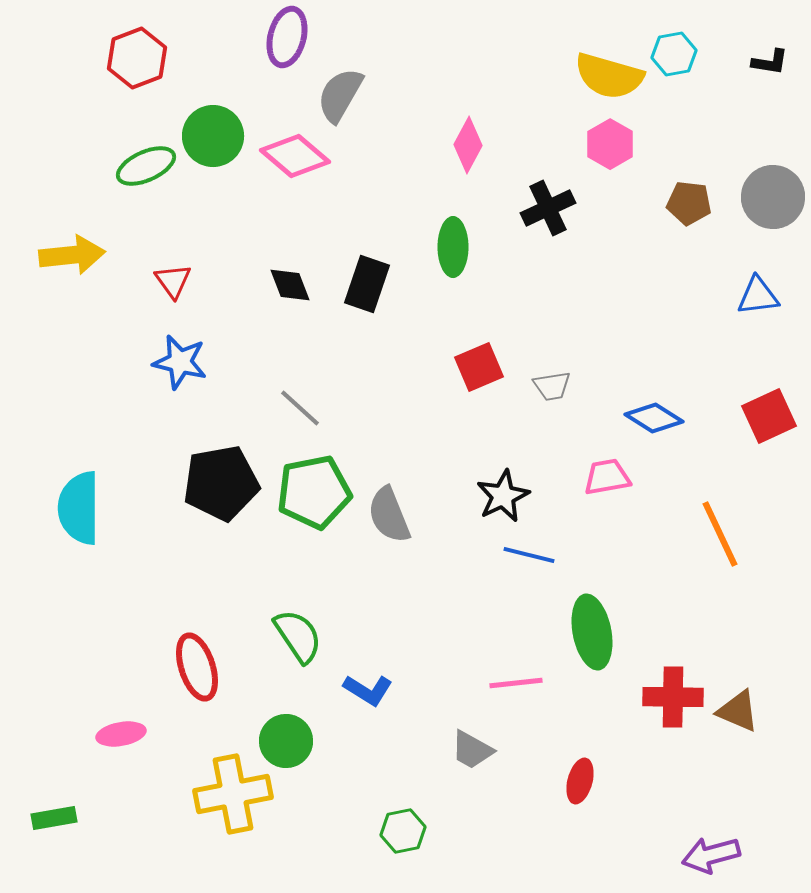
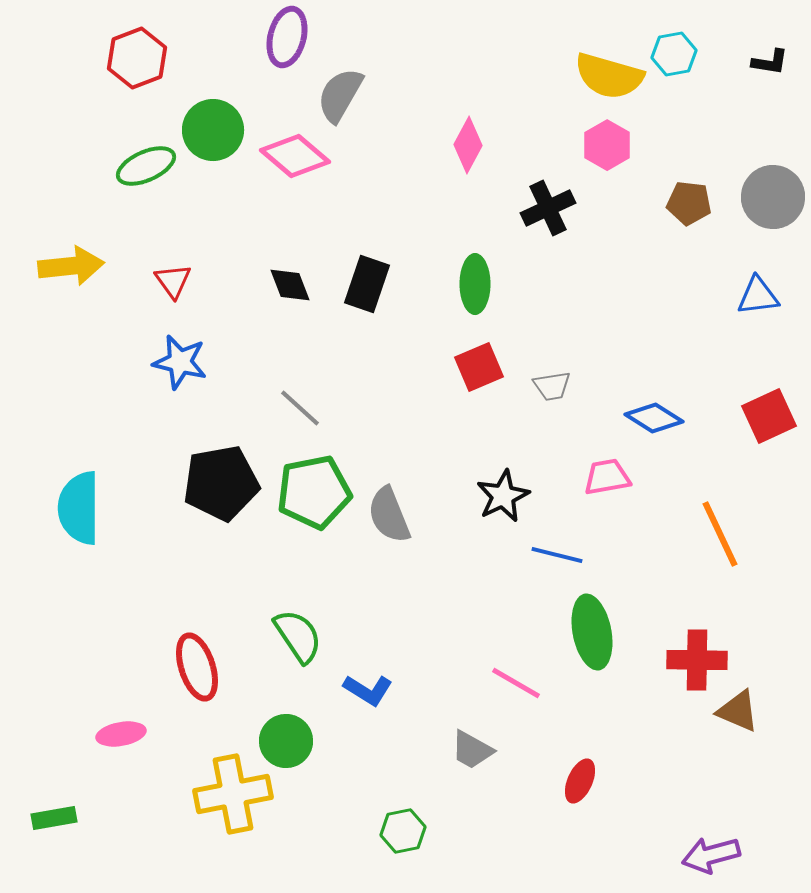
green circle at (213, 136): moved 6 px up
pink hexagon at (610, 144): moved 3 px left, 1 px down
green ellipse at (453, 247): moved 22 px right, 37 px down
yellow arrow at (72, 255): moved 1 px left, 11 px down
blue line at (529, 555): moved 28 px right
pink line at (516, 683): rotated 36 degrees clockwise
red cross at (673, 697): moved 24 px right, 37 px up
red ellipse at (580, 781): rotated 9 degrees clockwise
